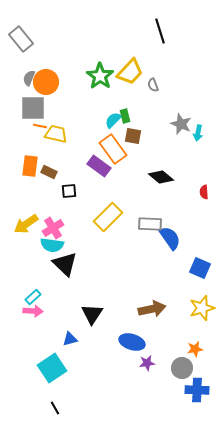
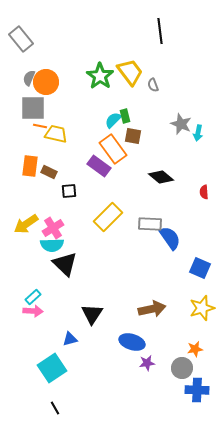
black line at (160, 31): rotated 10 degrees clockwise
yellow trapezoid at (130, 72): rotated 80 degrees counterclockwise
cyan semicircle at (52, 245): rotated 10 degrees counterclockwise
